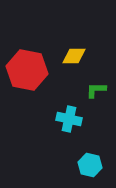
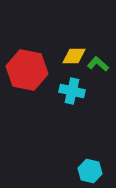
green L-shape: moved 2 px right, 26 px up; rotated 40 degrees clockwise
cyan cross: moved 3 px right, 28 px up
cyan hexagon: moved 6 px down
